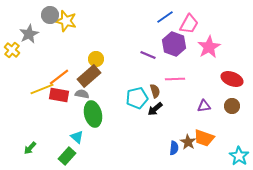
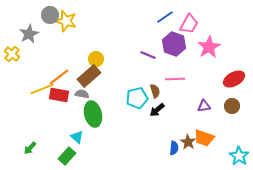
yellow cross: moved 4 px down
red ellipse: moved 2 px right; rotated 50 degrees counterclockwise
black arrow: moved 2 px right, 1 px down
